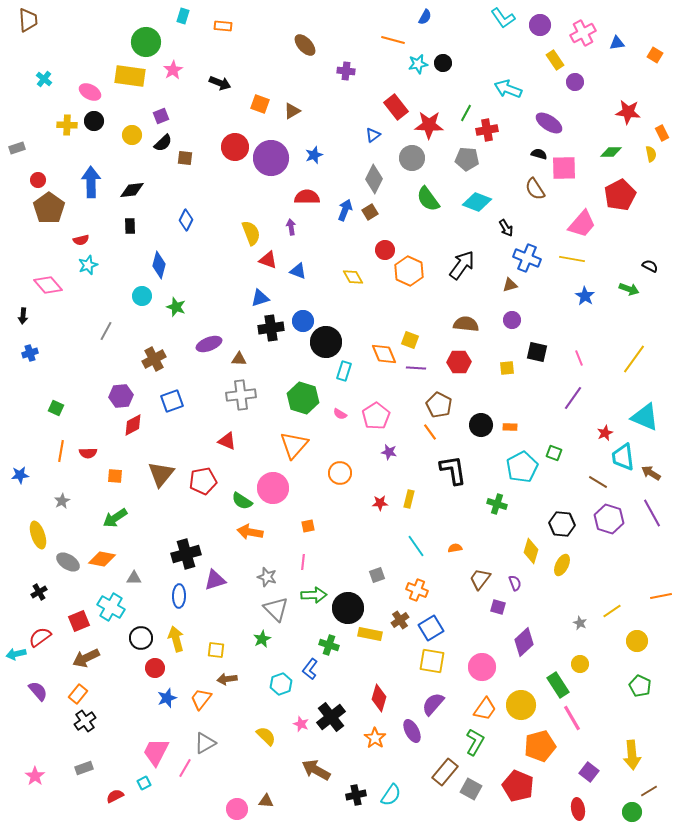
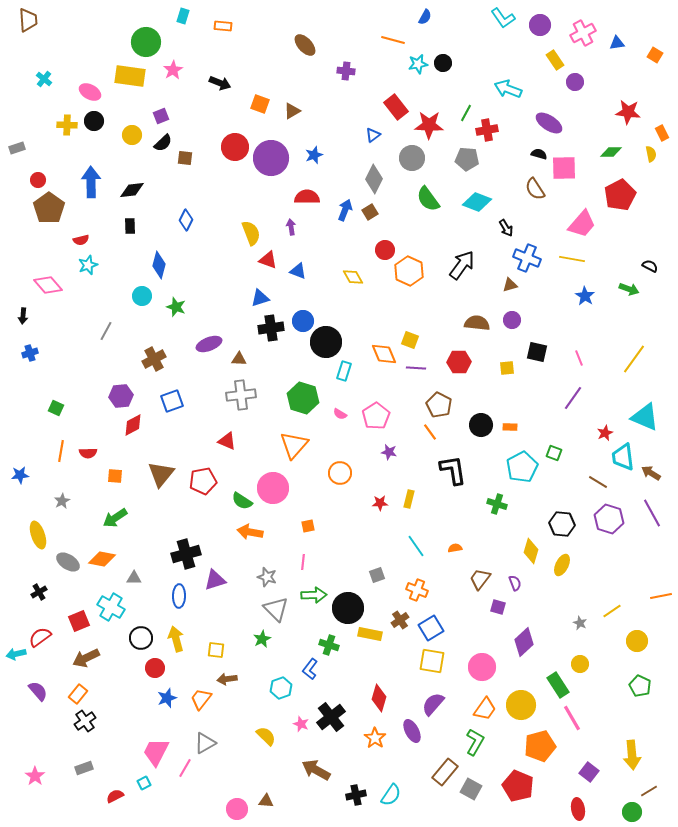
brown semicircle at (466, 324): moved 11 px right, 1 px up
cyan hexagon at (281, 684): moved 4 px down
